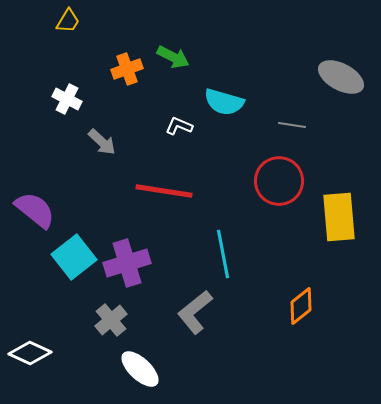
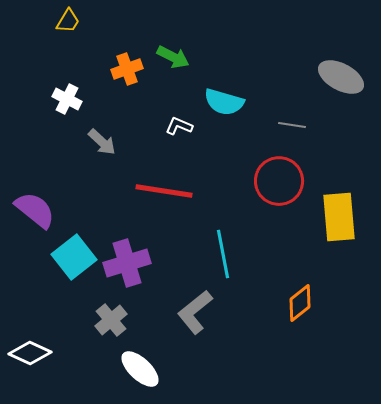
orange diamond: moved 1 px left, 3 px up
